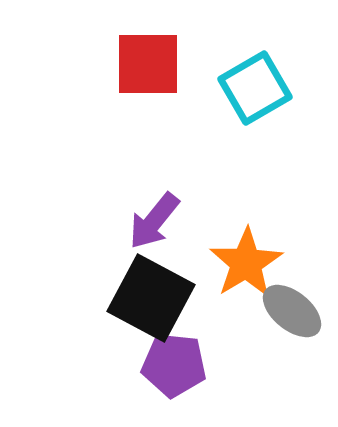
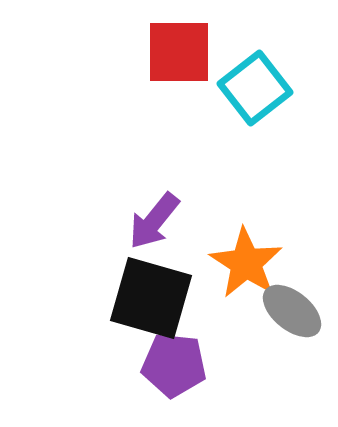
red square: moved 31 px right, 12 px up
cyan square: rotated 8 degrees counterclockwise
orange star: rotated 8 degrees counterclockwise
black square: rotated 12 degrees counterclockwise
